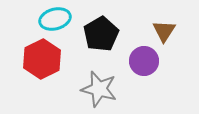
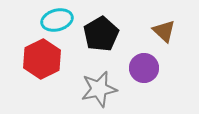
cyan ellipse: moved 2 px right, 1 px down
brown triangle: rotated 20 degrees counterclockwise
purple circle: moved 7 px down
gray star: rotated 27 degrees counterclockwise
